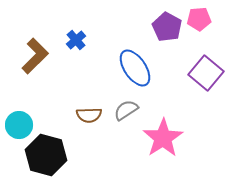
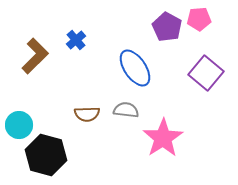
gray semicircle: rotated 40 degrees clockwise
brown semicircle: moved 2 px left, 1 px up
